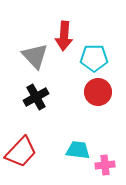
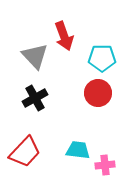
red arrow: rotated 24 degrees counterclockwise
cyan pentagon: moved 8 px right
red circle: moved 1 px down
black cross: moved 1 px left, 1 px down
red trapezoid: moved 4 px right
